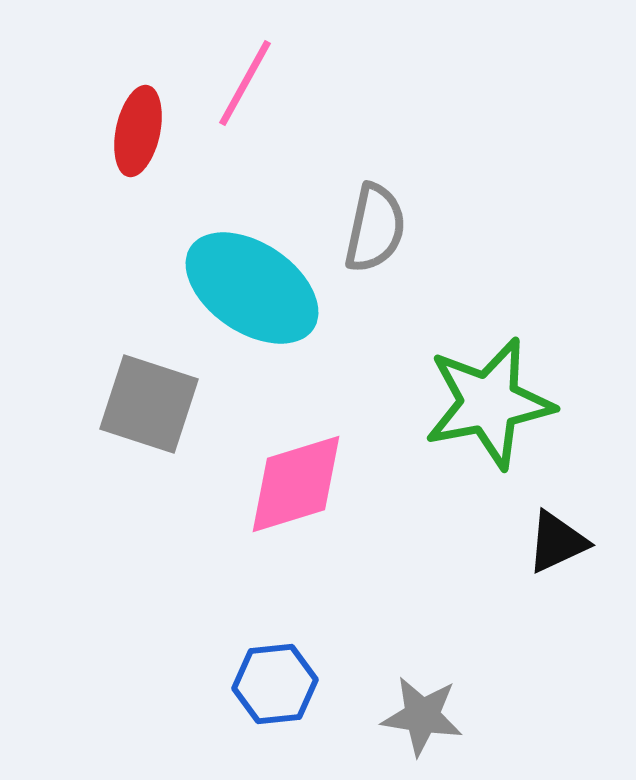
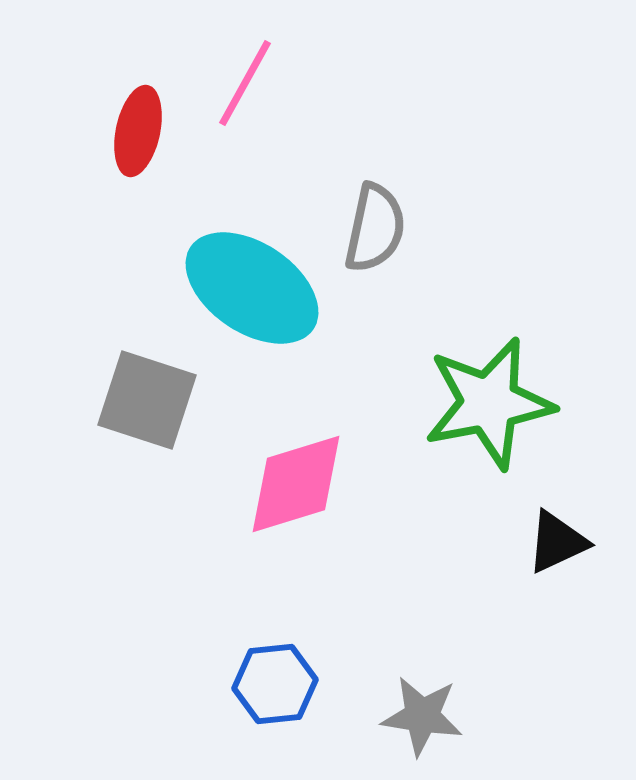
gray square: moved 2 px left, 4 px up
